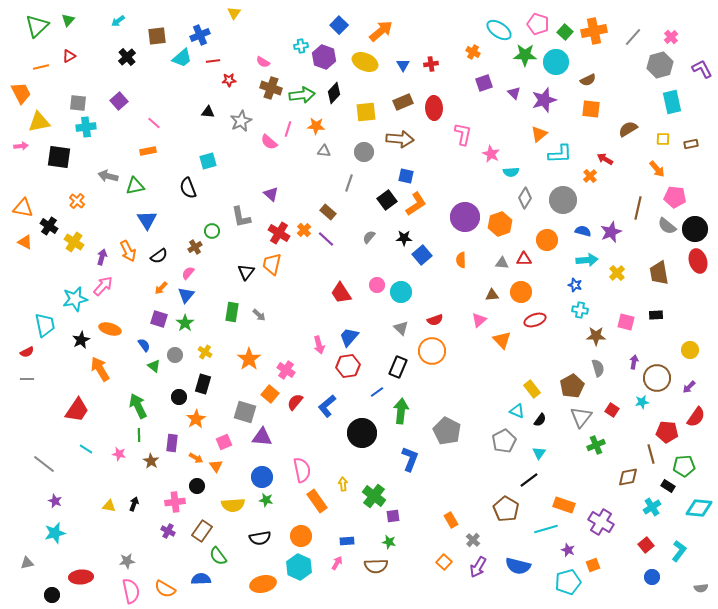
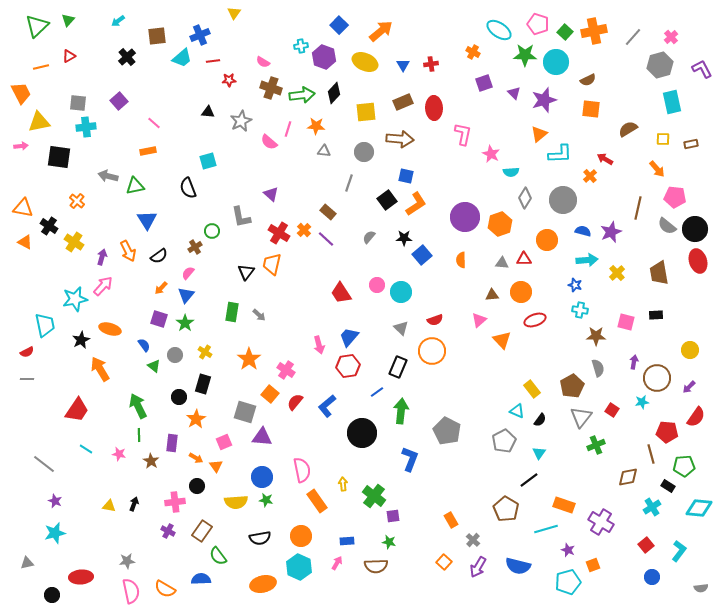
yellow semicircle at (233, 505): moved 3 px right, 3 px up
